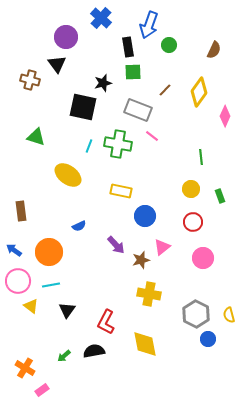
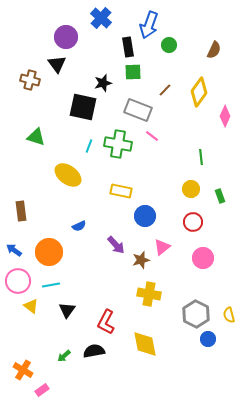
orange cross at (25, 368): moved 2 px left, 2 px down
